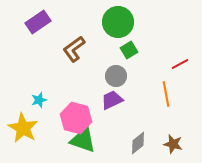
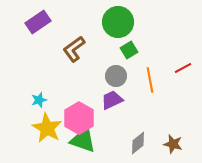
red line: moved 3 px right, 4 px down
orange line: moved 16 px left, 14 px up
pink hexagon: moved 3 px right; rotated 16 degrees clockwise
yellow star: moved 24 px right
